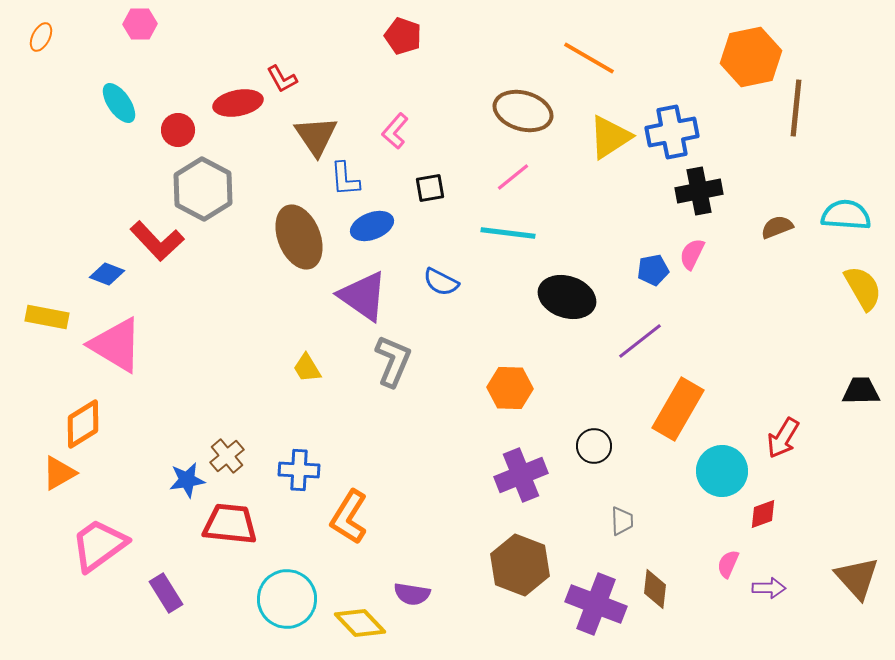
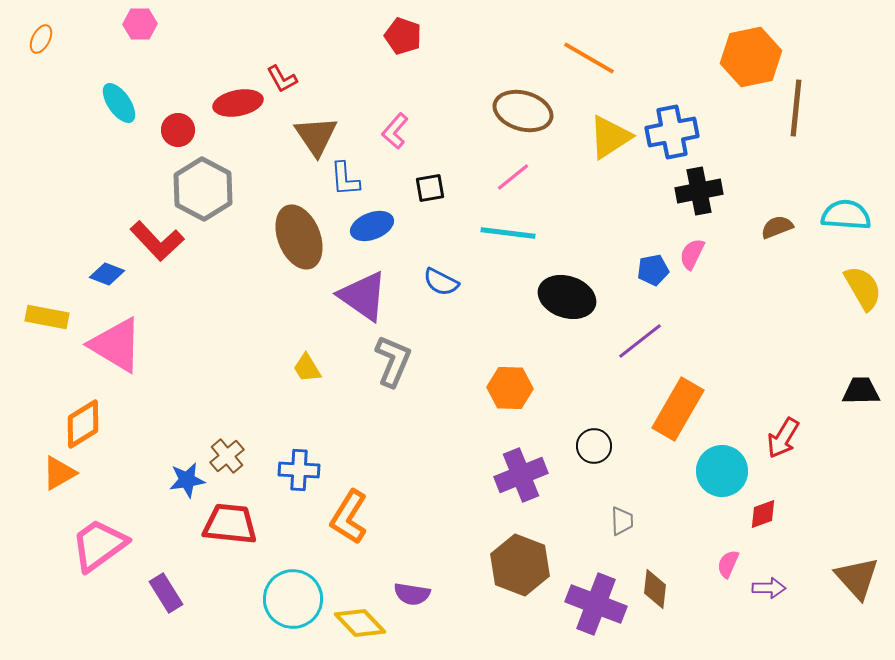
orange ellipse at (41, 37): moved 2 px down
cyan circle at (287, 599): moved 6 px right
